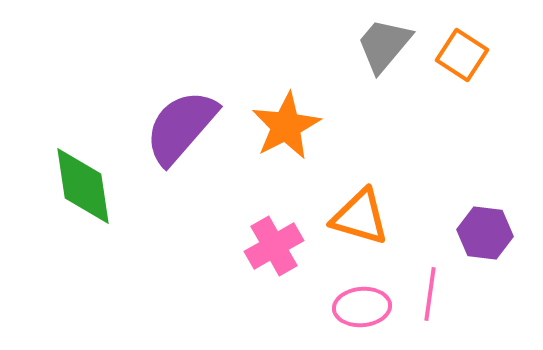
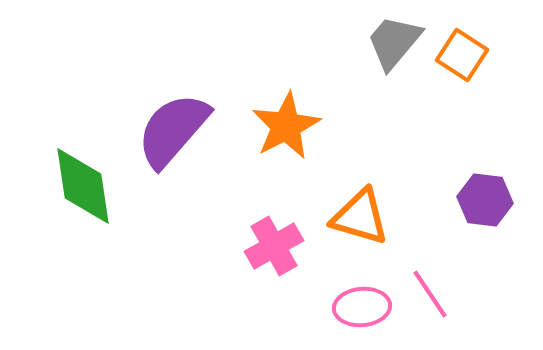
gray trapezoid: moved 10 px right, 3 px up
purple semicircle: moved 8 px left, 3 px down
purple hexagon: moved 33 px up
pink line: rotated 42 degrees counterclockwise
